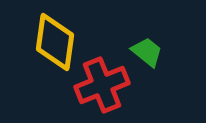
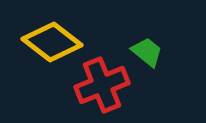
yellow diamond: moved 3 px left; rotated 60 degrees counterclockwise
